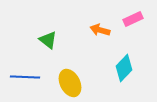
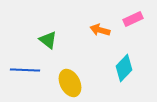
blue line: moved 7 px up
